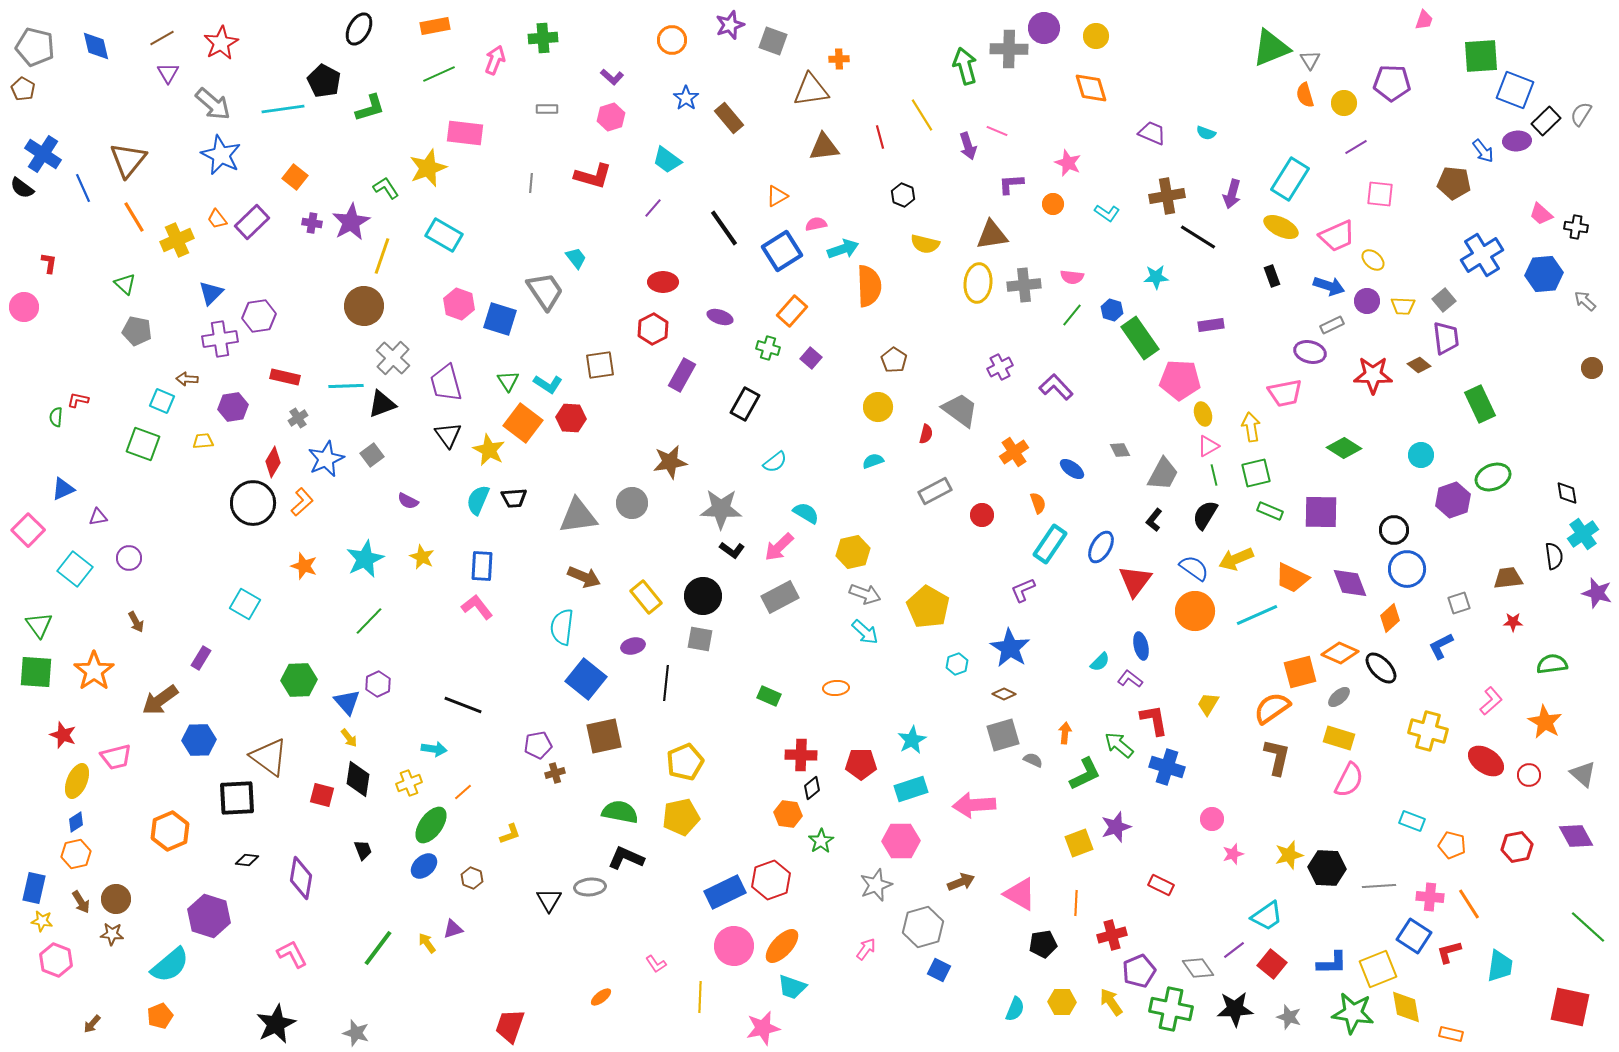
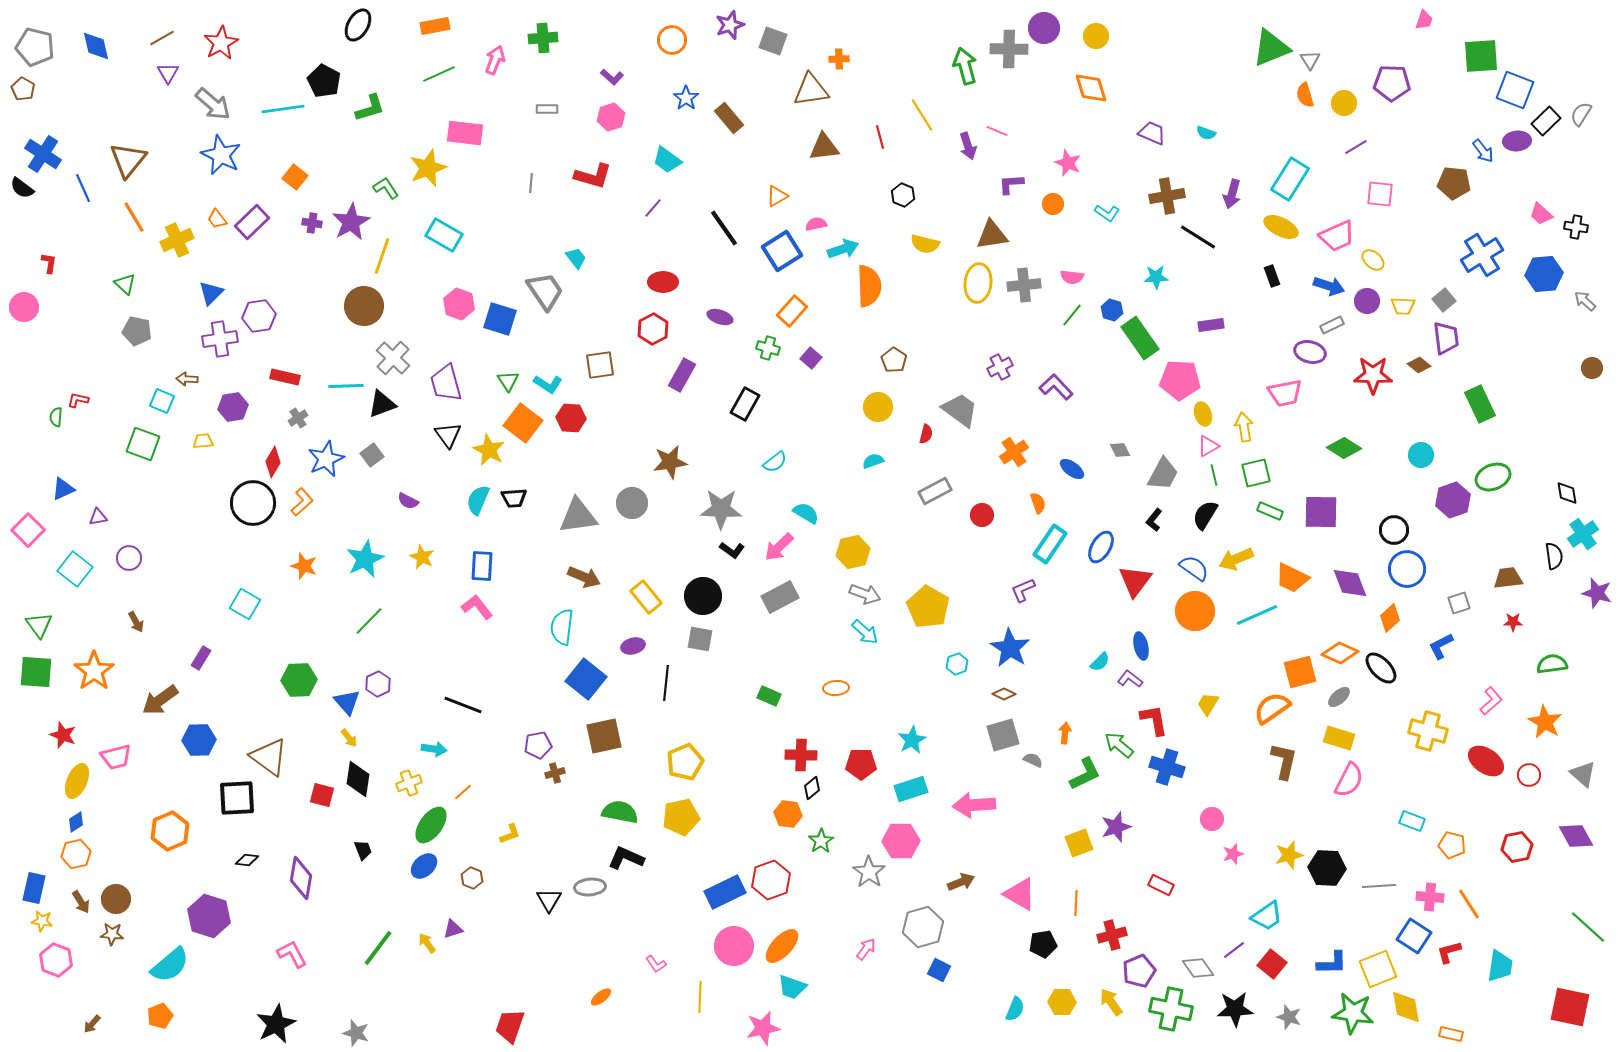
black ellipse at (359, 29): moved 1 px left, 4 px up
yellow arrow at (1251, 427): moved 7 px left
brown L-shape at (1277, 757): moved 7 px right, 4 px down
gray star at (876, 885): moved 7 px left, 13 px up; rotated 16 degrees counterclockwise
